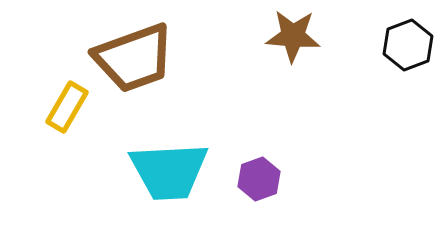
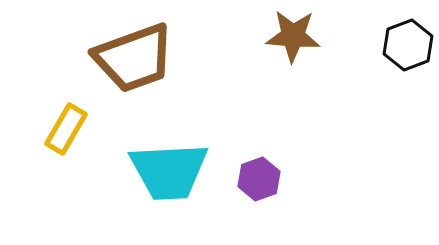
yellow rectangle: moved 1 px left, 22 px down
